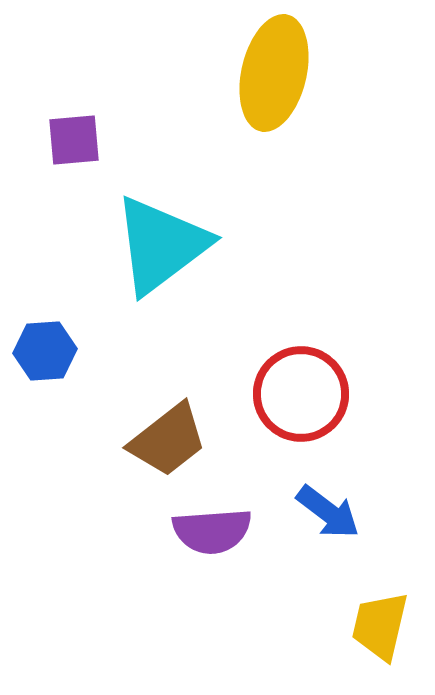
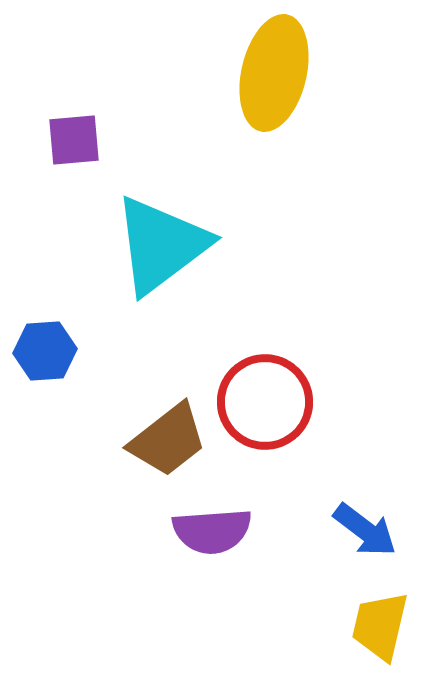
red circle: moved 36 px left, 8 px down
blue arrow: moved 37 px right, 18 px down
